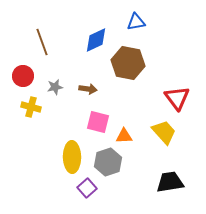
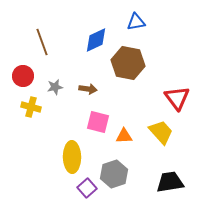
yellow trapezoid: moved 3 px left
gray hexagon: moved 6 px right, 12 px down
